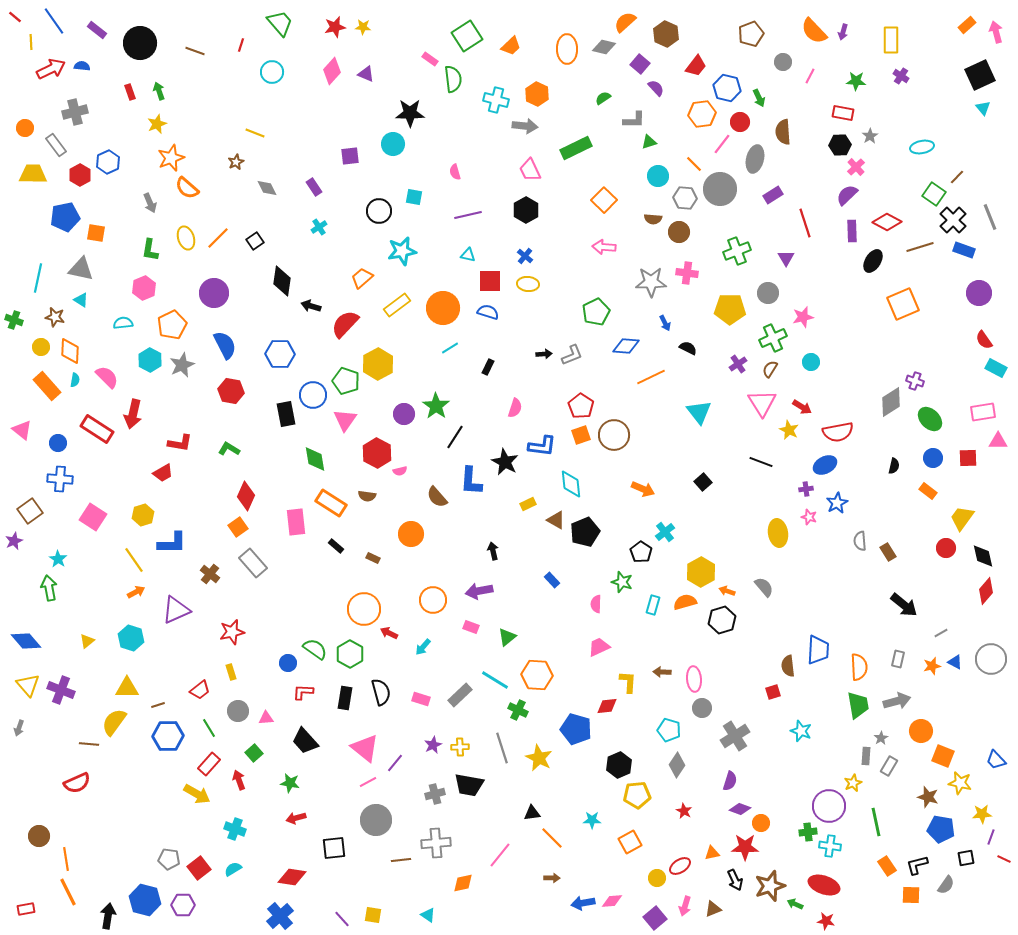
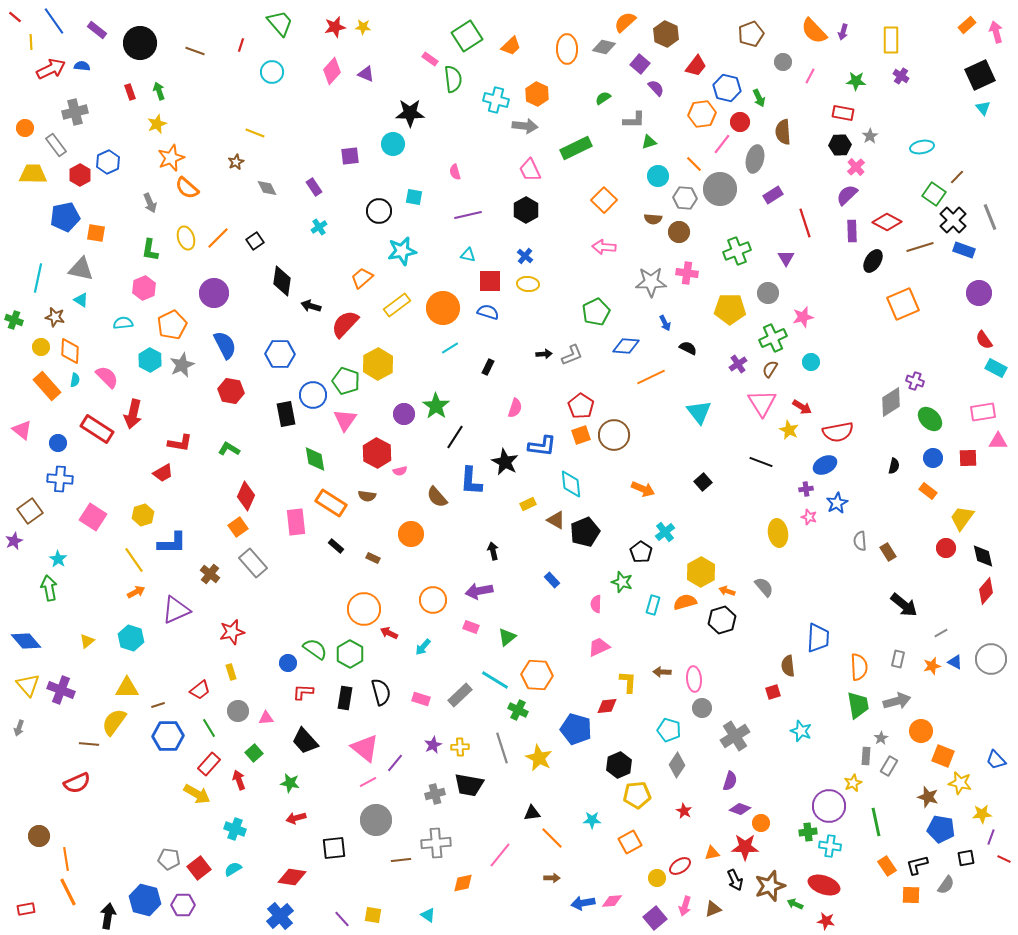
blue trapezoid at (818, 650): moved 12 px up
